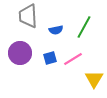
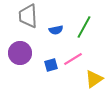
blue square: moved 1 px right, 7 px down
yellow triangle: rotated 24 degrees clockwise
